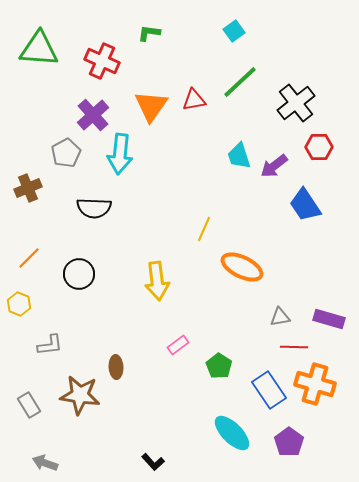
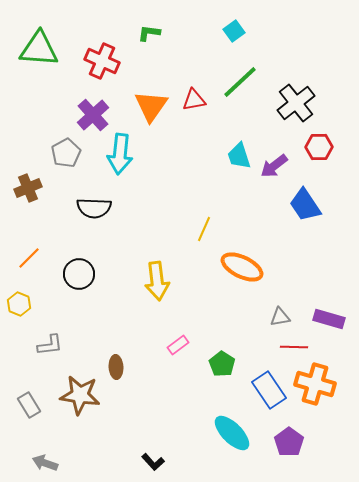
green pentagon: moved 3 px right, 2 px up
